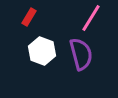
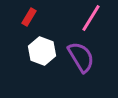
purple semicircle: moved 3 px down; rotated 16 degrees counterclockwise
